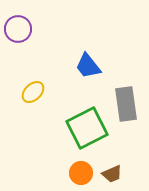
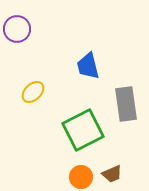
purple circle: moved 1 px left
blue trapezoid: rotated 24 degrees clockwise
green square: moved 4 px left, 2 px down
orange circle: moved 4 px down
